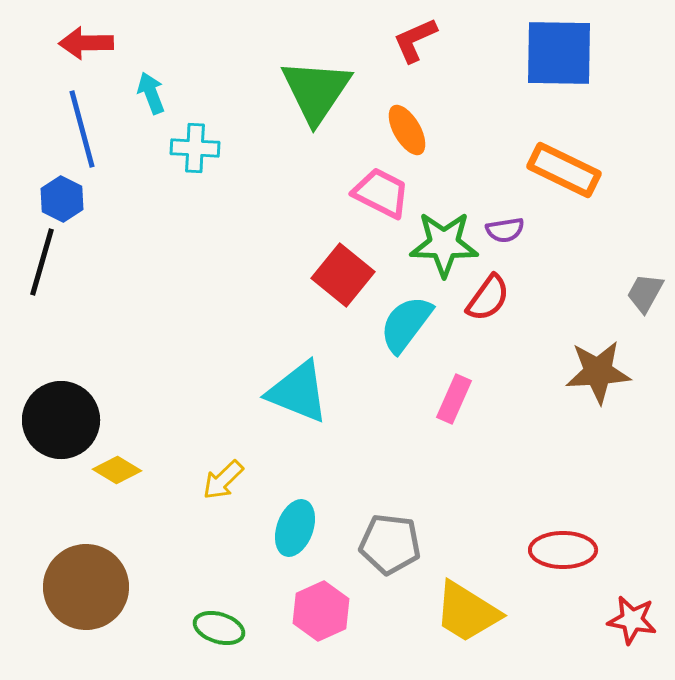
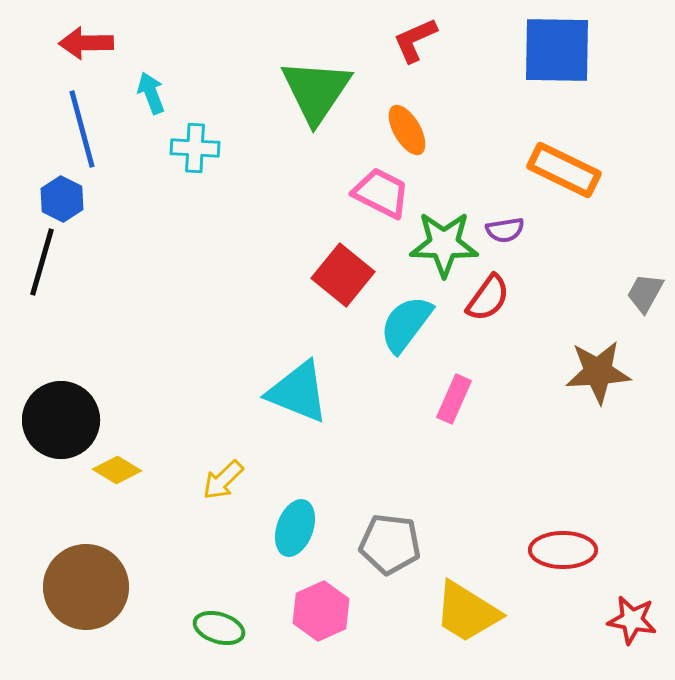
blue square: moved 2 px left, 3 px up
